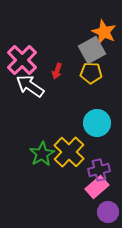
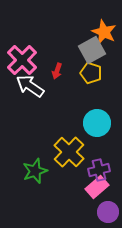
yellow pentagon: rotated 15 degrees clockwise
green star: moved 7 px left, 17 px down; rotated 10 degrees clockwise
